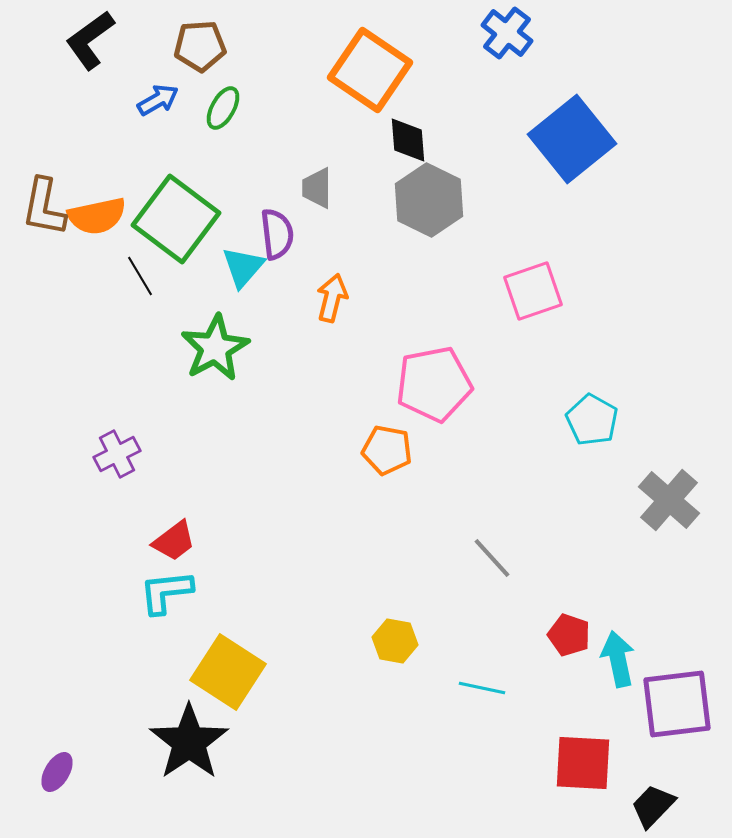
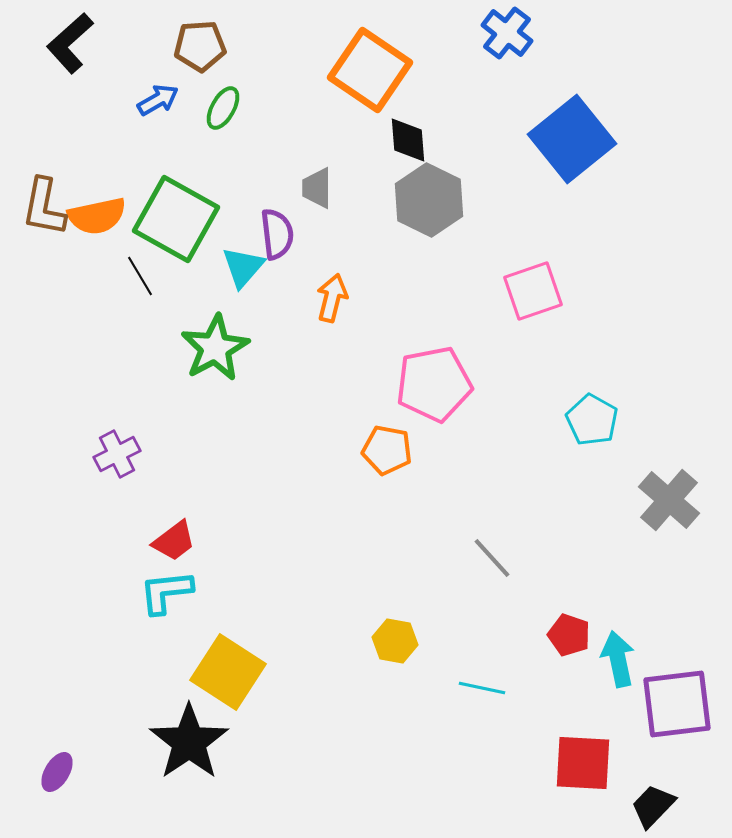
black L-shape: moved 20 px left, 3 px down; rotated 6 degrees counterclockwise
green square: rotated 8 degrees counterclockwise
